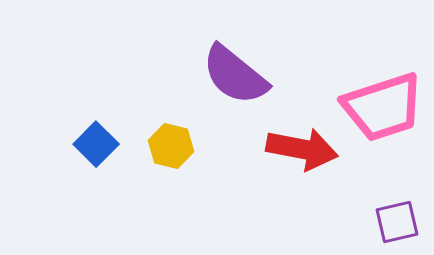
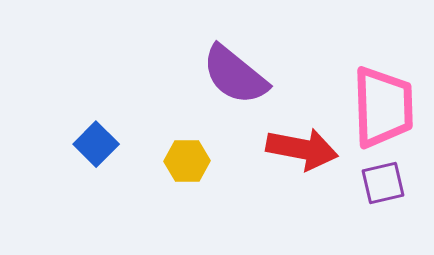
pink trapezoid: rotated 74 degrees counterclockwise
yellow hexagon: moved 16 px right, 15 px down; rotated 15 degrees counterclockwise
purple square: moved 14 px left, 39 px up
